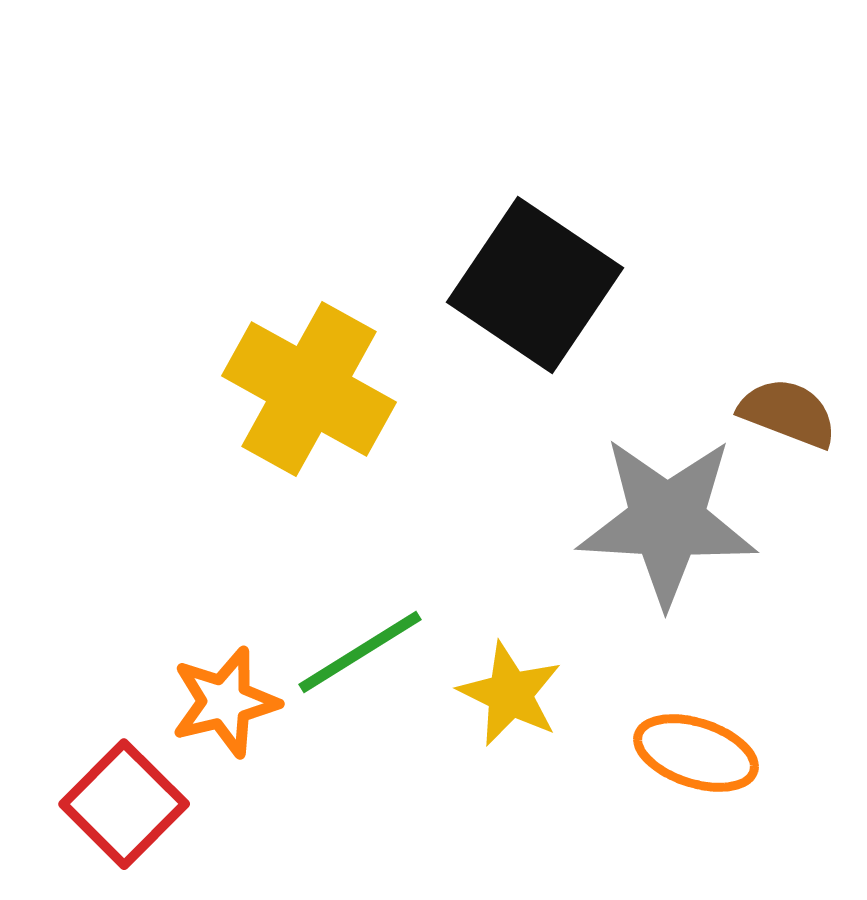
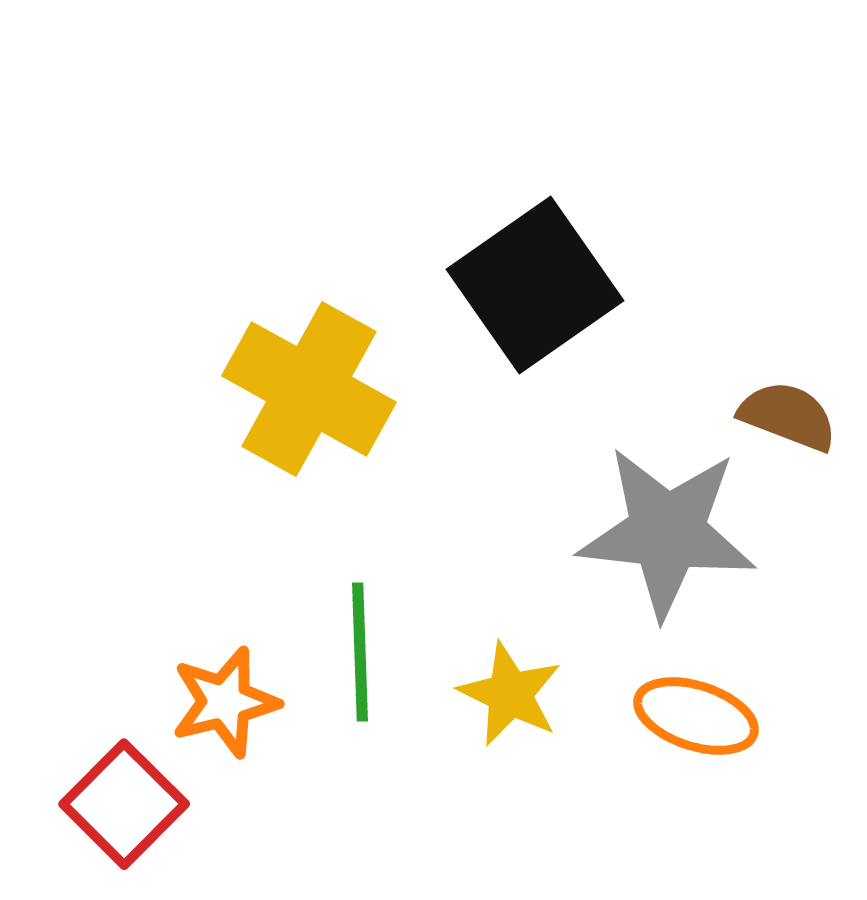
black square: rotated 21 degrees clockwise
brown semicircle: moved 3 px down
gray star: moved 11 px down; rotated 3 degrees clockwise
green line: rotated 60 degrees counterclockwise
orange ellipse: moved 37 px up
